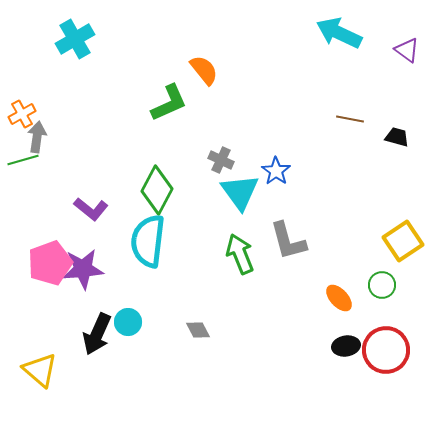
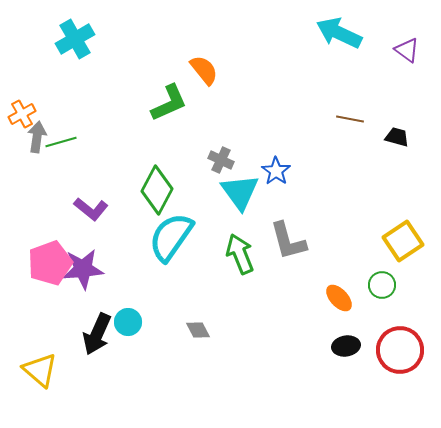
green line: moved 38 px right, 18 px up
cyan semicircle: moved 23 px right, 4 px up; rotated 28 degrees clockwise
red circle: moved 14 px right
